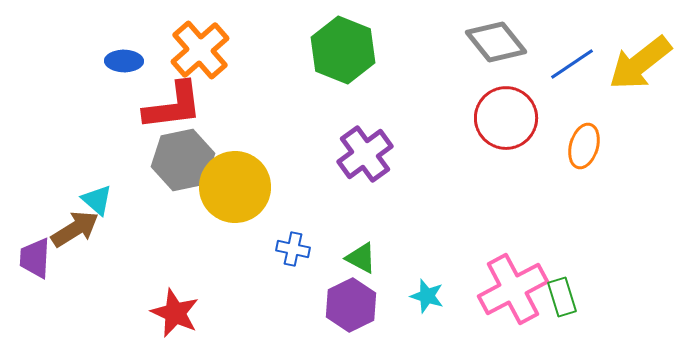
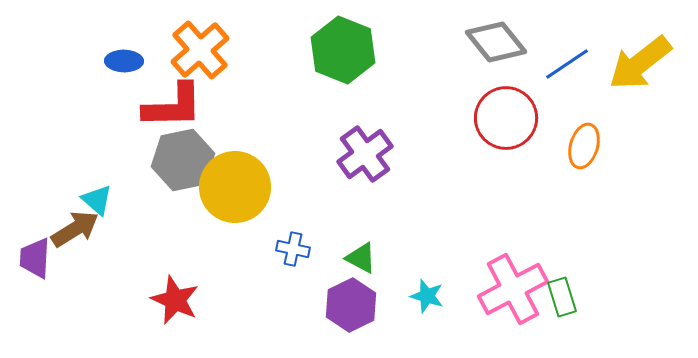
blue line: moved 5 px left
red L-shape: rotated 6 degrees clockwise
red star: moved 13 px up
